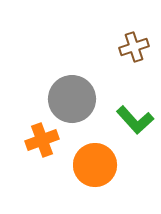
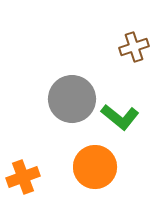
green L-shape: moved 15 px left, 3 px up; rotated 9 degrees counterclockwise
orange cross: moved 19 px left, 37 px down
orange circle: moved 2 px down
